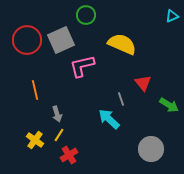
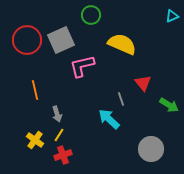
green circle: moved 5 px right
red cross: moved 6 px left; rotated 12 degrees clockwise
